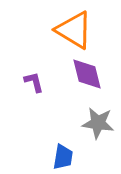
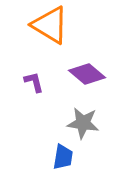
orange triangle: moved 24 px left, 5 px up
purple diamond: rotated 36 degrees counterclockwise
gray star: moved 15 px left
